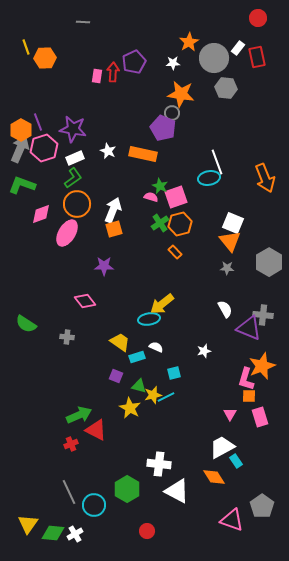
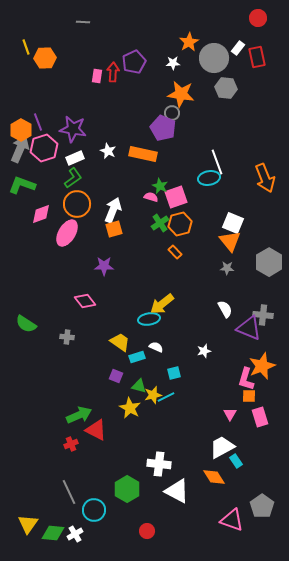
cyan circle at (94, 505): moved 5 px down
